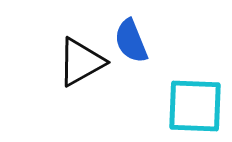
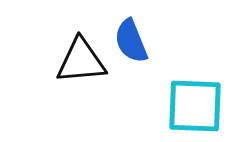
black triangle: moved 1 px up; rotated 24 degrees clockwise
